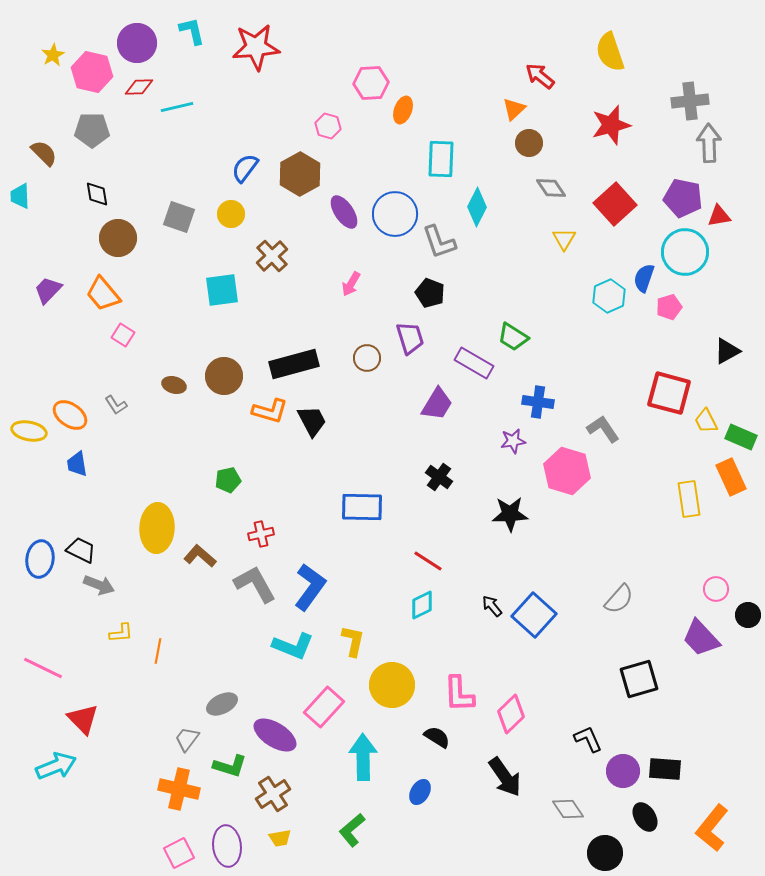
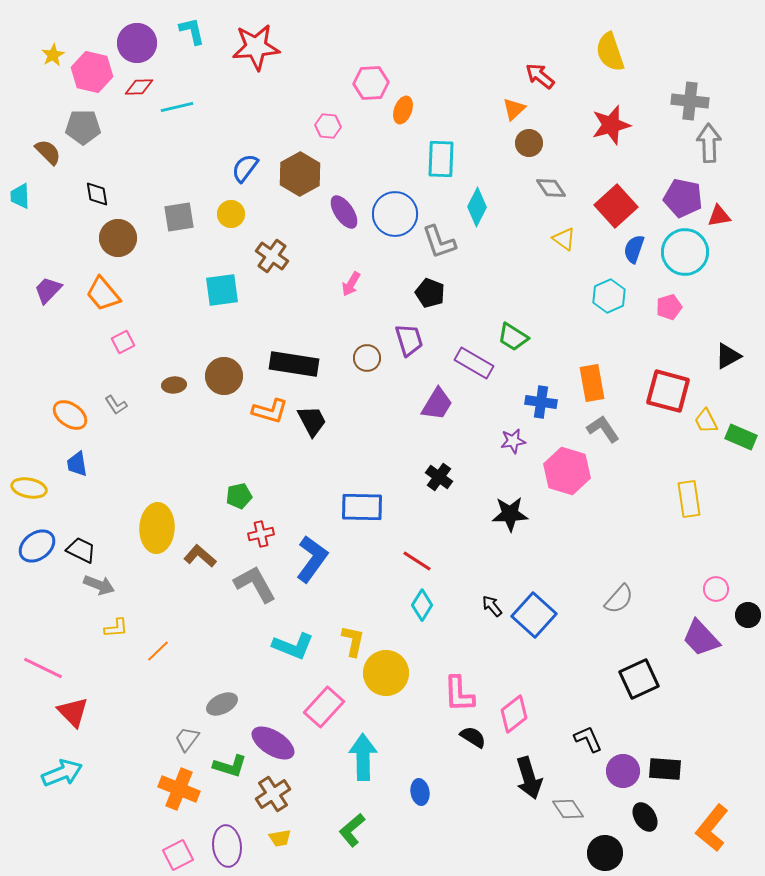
gray cross at (690, 101): rotated 12 degrees clockwise
pink hexagon at (328, 126): rotated 10 degrees counterclockwise
gray pentagon at (92, 130): moved 9 px left, 3 px up
brown semicircle at (44, 153): moved 4 px right, 1 px up
red square at (615, 204): moved 1 px right, 2 px down
gray square at (179, 217): rotated 28 degrees counterclockwise
yellow triangle at (564, 239): rotated 25 degrees counterclockwise
brown cross at (272, 256): rotated 12 degrees counterclockwise
blue semicircle at (644, 278): moved 10 px left, 29 px up
pink square at (123, 335): moved 7 px down; rotated 30 degrees clockwise
purple trapezoid at (410, 338): moved 1 px left, 2 px down
black triangle at (727, 351): moved 1 px right, 5 px down
black rectangle at (294, 364): rotated 24 degrees clockwise
brown ellipse at (174, 385): rotated 20 degrees counterclockwise
red square at (669, 393): moved 1 px left, 2 px up
blue cross at (538, 402): moved 3 px right
yellow ellipse at (29, 431): moved 57 px down
orange rectangle at (731, 477): moved 139 px left, 94 px up; rotated 15 degrees clockwise
green pentagon at (228, 480): moved 11 px right, 16 px down
blue ellipse at (40, 559): moved 3 px left, 13 px up; rotated 45 degrees clockwise
red line at (428, 561): moved 11 px left
blue L-shape at (310, 587): moved 2 px right, 28 px up
cyan diamond at (422, 605): rotated 32 degrees counterclockwise
yellow L-shape at (121, 633): moved 5 px left, 5 px up
orange line at (158, 651): rotated 35 degrees clockwise
black square at (639, 679): rotated 9 degrees counterclockwise
yellow circle at (392, 685): moved 6 px left, 12 px up
pink diamond at (511, 714): moved 3 px right; rotated 6 degrees clockwise
red triangle at (83, 719): moved 10 px left, 7 px up
purple ellipse at (275, 735): moved 2 px left, 8 px down
black semicircle at (437, 737): moved 36 px right
cyan arrow at (56, 766): moved 6 px right, 7 px down
black arrow at (505, 777): moved 24 px right, 1 px down; rotated 18 degrees clockwise
orange cross at (179, 789): rotated 9 degrees clockwise
blue ellipse at (420, 792): rotated 40 degrees counterclockwise
pink square at (179, 853): moved 1 px left, 2 px down
